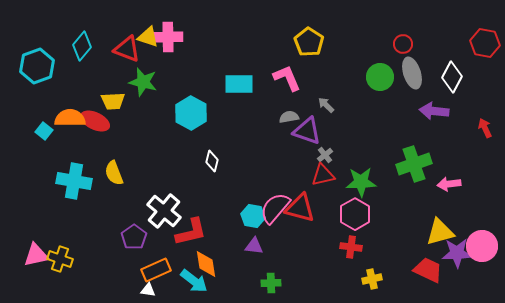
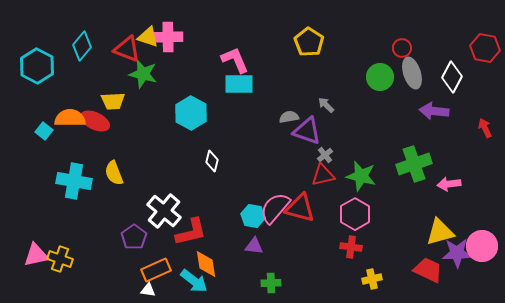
red hexagon at (485, 43): moved 5 px down
red circle at (403, 44): moved 1 px left, 4 px down
cyan hexagon at (37, 66): rotated 12 degrees counterclockwise
pink L-shape at (287, 78): moved 52 px left, 18 px up
green star at (143, 82): moved 8 px up
green star at (361, 182): moved 6 px up; rotated 16 degrees clockwise
